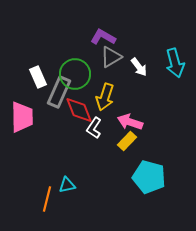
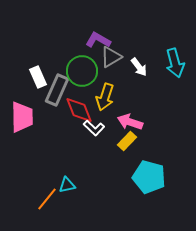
purple L-shape: moved 5 px left, 3 px down
green circle: moved 7 px right, 3 px up
gray rectangle: moved 2 px left, 2 px up
white L-shape: rotated 80 degrees counterclockwise
orange line: rotated 25 degrees clockwise
